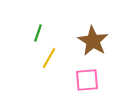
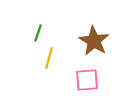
brown star: moved 1 px right
yellow line: rotated 15 degrees counterclockwise
